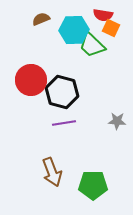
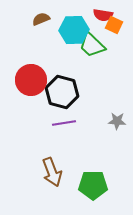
orange square: moved 3 px right, 3 px up
